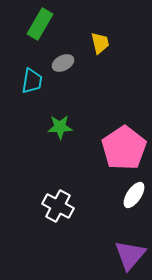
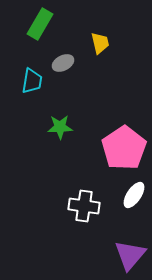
white cross: moved 26 px right; rotated 20 degrees counterclockwise
